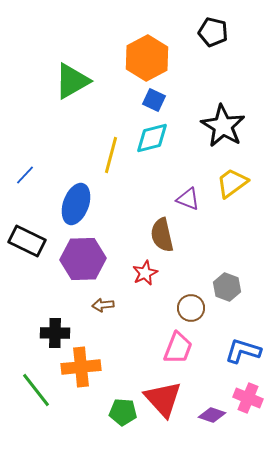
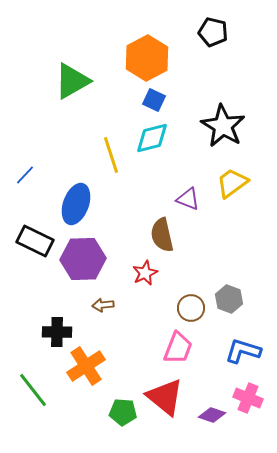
yellow line: rotated 33 degrees counterclockwise
black rectangle: moved 8 px right
gray hexagon: moved 2 px right, 12 px down
black cross: moved 2 px right, 1 px up
orange cross: moved 5 px right, 1 px up; rotated 27 degrees counterclockwise
green line: moved 3 px left
red triangle: moved 2 px right, 2 px up; rotated 9 degrees counterclockwise
